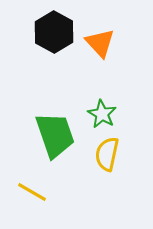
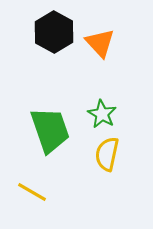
green trapezoid: moved 5 px left, 5 px up
